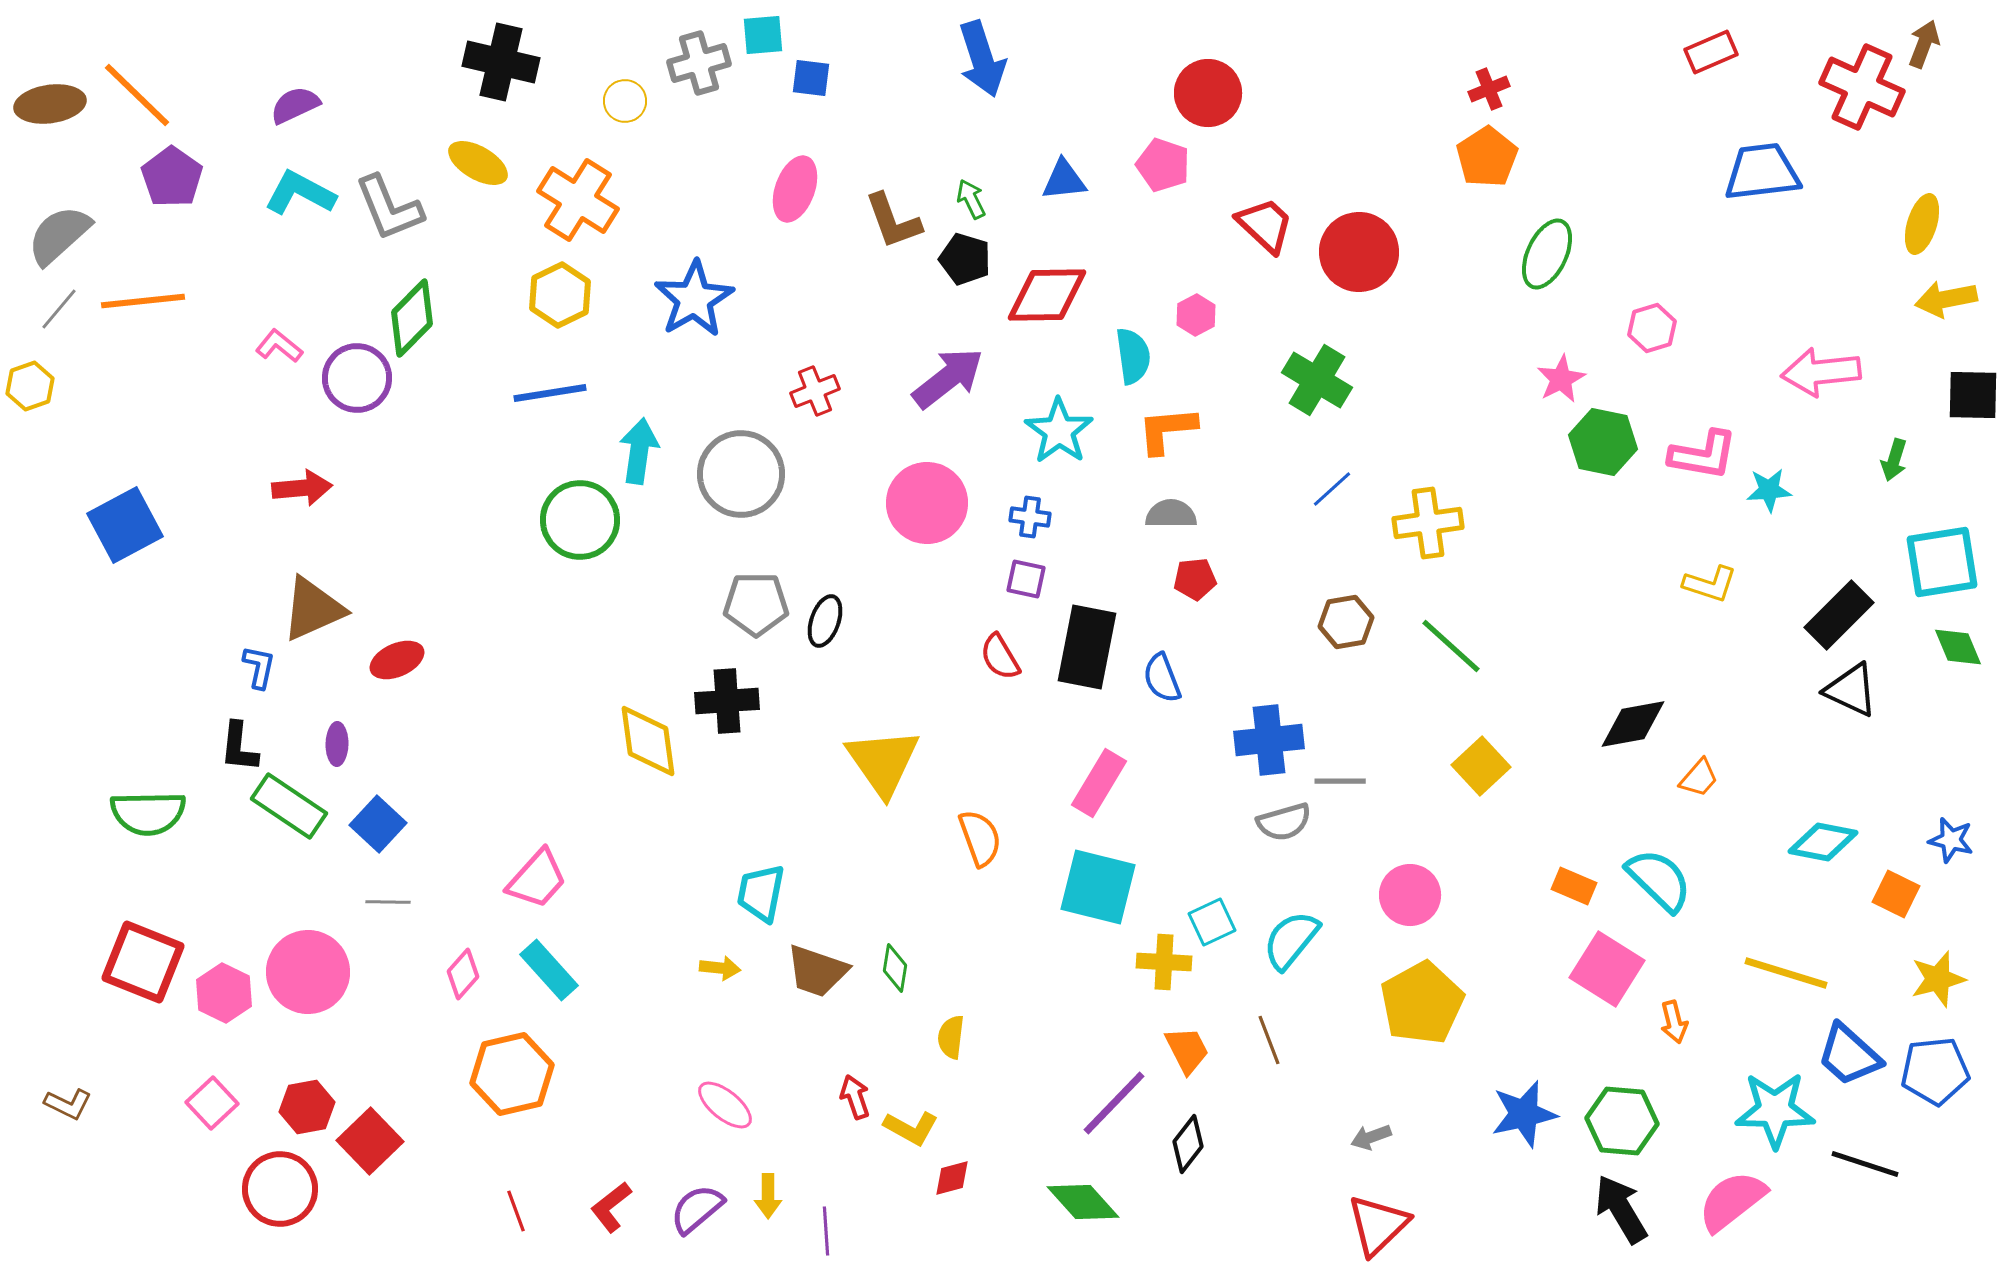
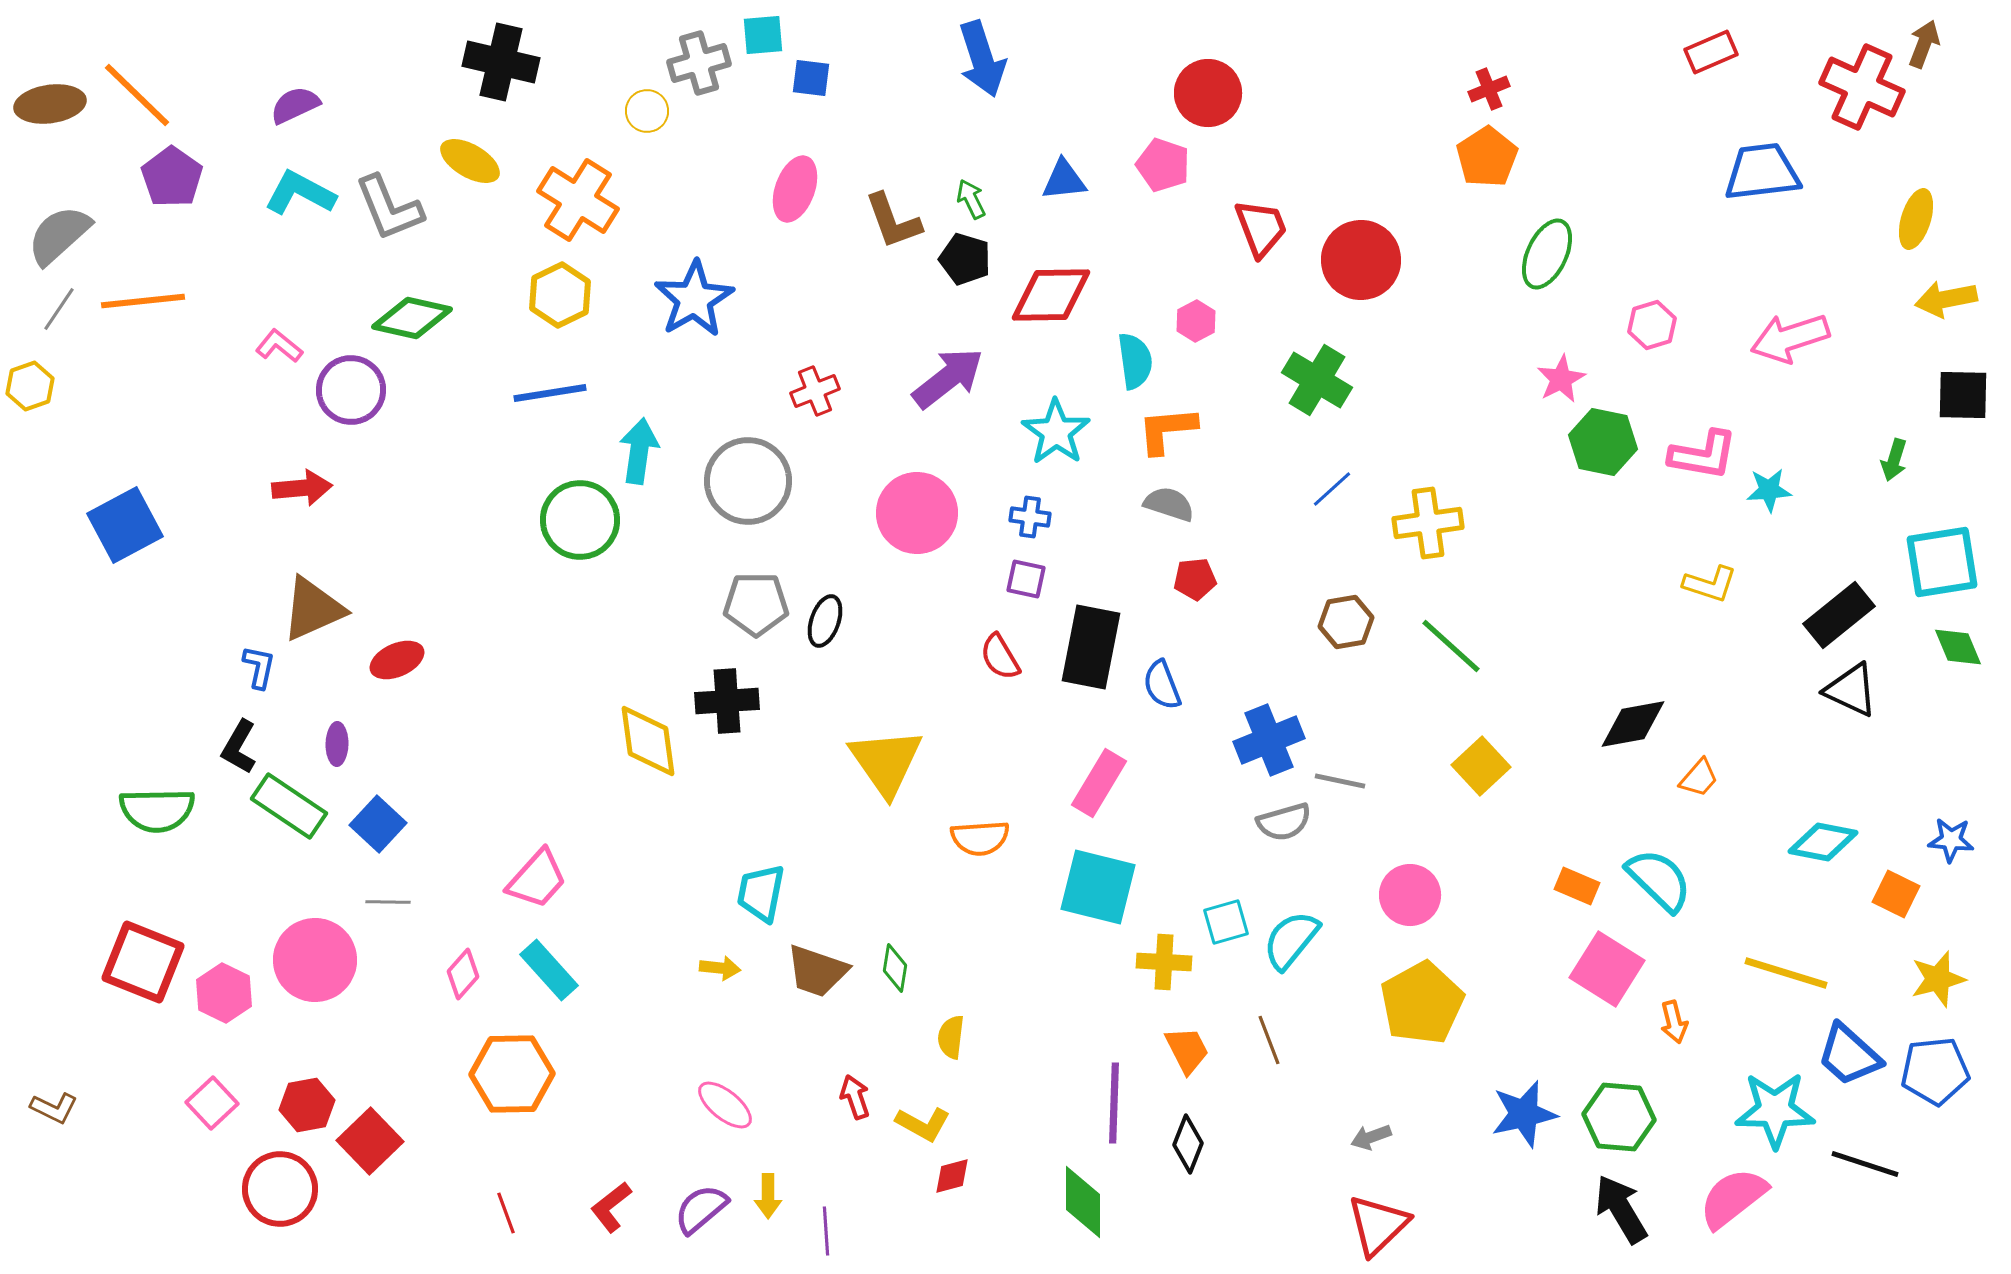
yellow circle at (625, 101): moved 22 px right, 10 px down
yellow ellipse at (478, 163): moved 8 px left, 2 px up
yellow ellipse at (1922, 224): moved 6 px left, 5 px up
red trapezoid at (1265, 225): moved 4 px left, 3 px down; rotated 26 degrees clockwise
red circle at (1359, 252): moved 2 px right, 8 px down
red diamond at (1047, 295): moved 4 px right
gray line at (59, 309): rotated 6 degrees counterclockwise
pink hexagon at (1196, 315): moved 6 px down
green diamond at (412, 318): rotated 58 degrees clockwise
pink hexagon at (1652, 328): moved 3 px up
cyan semicircle at (1133, 356): moved 2 px right, 5 px down
pink arrow at (1821, 372): moved 31 px left, 34 px up; rotated 12 degrees counterclockwise
purple circle at (357, 378): moved 6 px left, 12 px down
black square at (1973, 395): moved 10 px left
cyan star at (1059, 431): moved 3 px left, 1 px down
gray circle at (741, 474): moved 7 px right, 7 px down
pink circle at (927, 503): moved 10 px left, 10 px down
gray semicircle at (1171, 514): moved 2 px left, 10 px up; rotated 18 degrees clockwise
black rectangle at (1839, 615): rotated 6 degrees clockwise
black rectangle at (1087, 647): moved 4 px right
blue semicircle at (1162, 678): moved 7 px down
blue cross at (1269, 740): rotated 16 degrees counterclockwise
black L-shape at (239, 747): rotated 24 degrees clockwise
yellow triangle at (883, 762): moved 3 px right
gray line at (1340, 781): rotated 12 degrees clockwise
green semicircle at (148, 813): moved 9 px right, 3 px up
orange semicircle at (980, 838): rotated 106 degrees clockwise
blue star at (1951, 840): rotated 9 degrees counterclockwise
orange rectangle at (1574, 886): moved 3 px right
cyan square at (1212, 922): moved 14 px right; rotated 9 degrees clockwise
pink circle at (308, 972): moved 7 px right, 12 px up
orange hexagon at (512, 1074): rotated 12 degrees clockwise
purple line at (1114, 1103): rotated 42 degrees counterclockwise
brown L-shape at (68, 1104): moved 14 px left, 4 px down
red hexagon at (307, 1107): moved 2 px up
green hexagon at (1622, 1121): moved 3 px left, 4 px up
yellow L-shape at (911, 1128): moved 12 px right, 4 px up
black diamond at (1188, 1144): rotated 16 degrees counterclockwise
red diamond at (952, 1178): moved 2 px up
pink semicircle at (1732, 1201): moved 1 px right, 3 px up
green diamond at (1083, 1202): rotated 42 degrees clockwise
purple semicircle at (697, 1209): moved 4 px right
red line at (516, 1211): moved 10 px left, 2 px down
